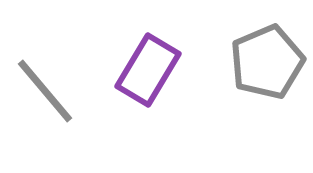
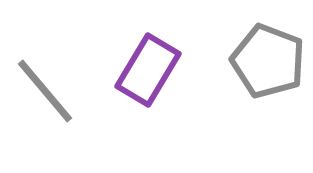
gray pentagon: moved 1 px right, 1 px up; rotated 28 degrees counterclockwise
